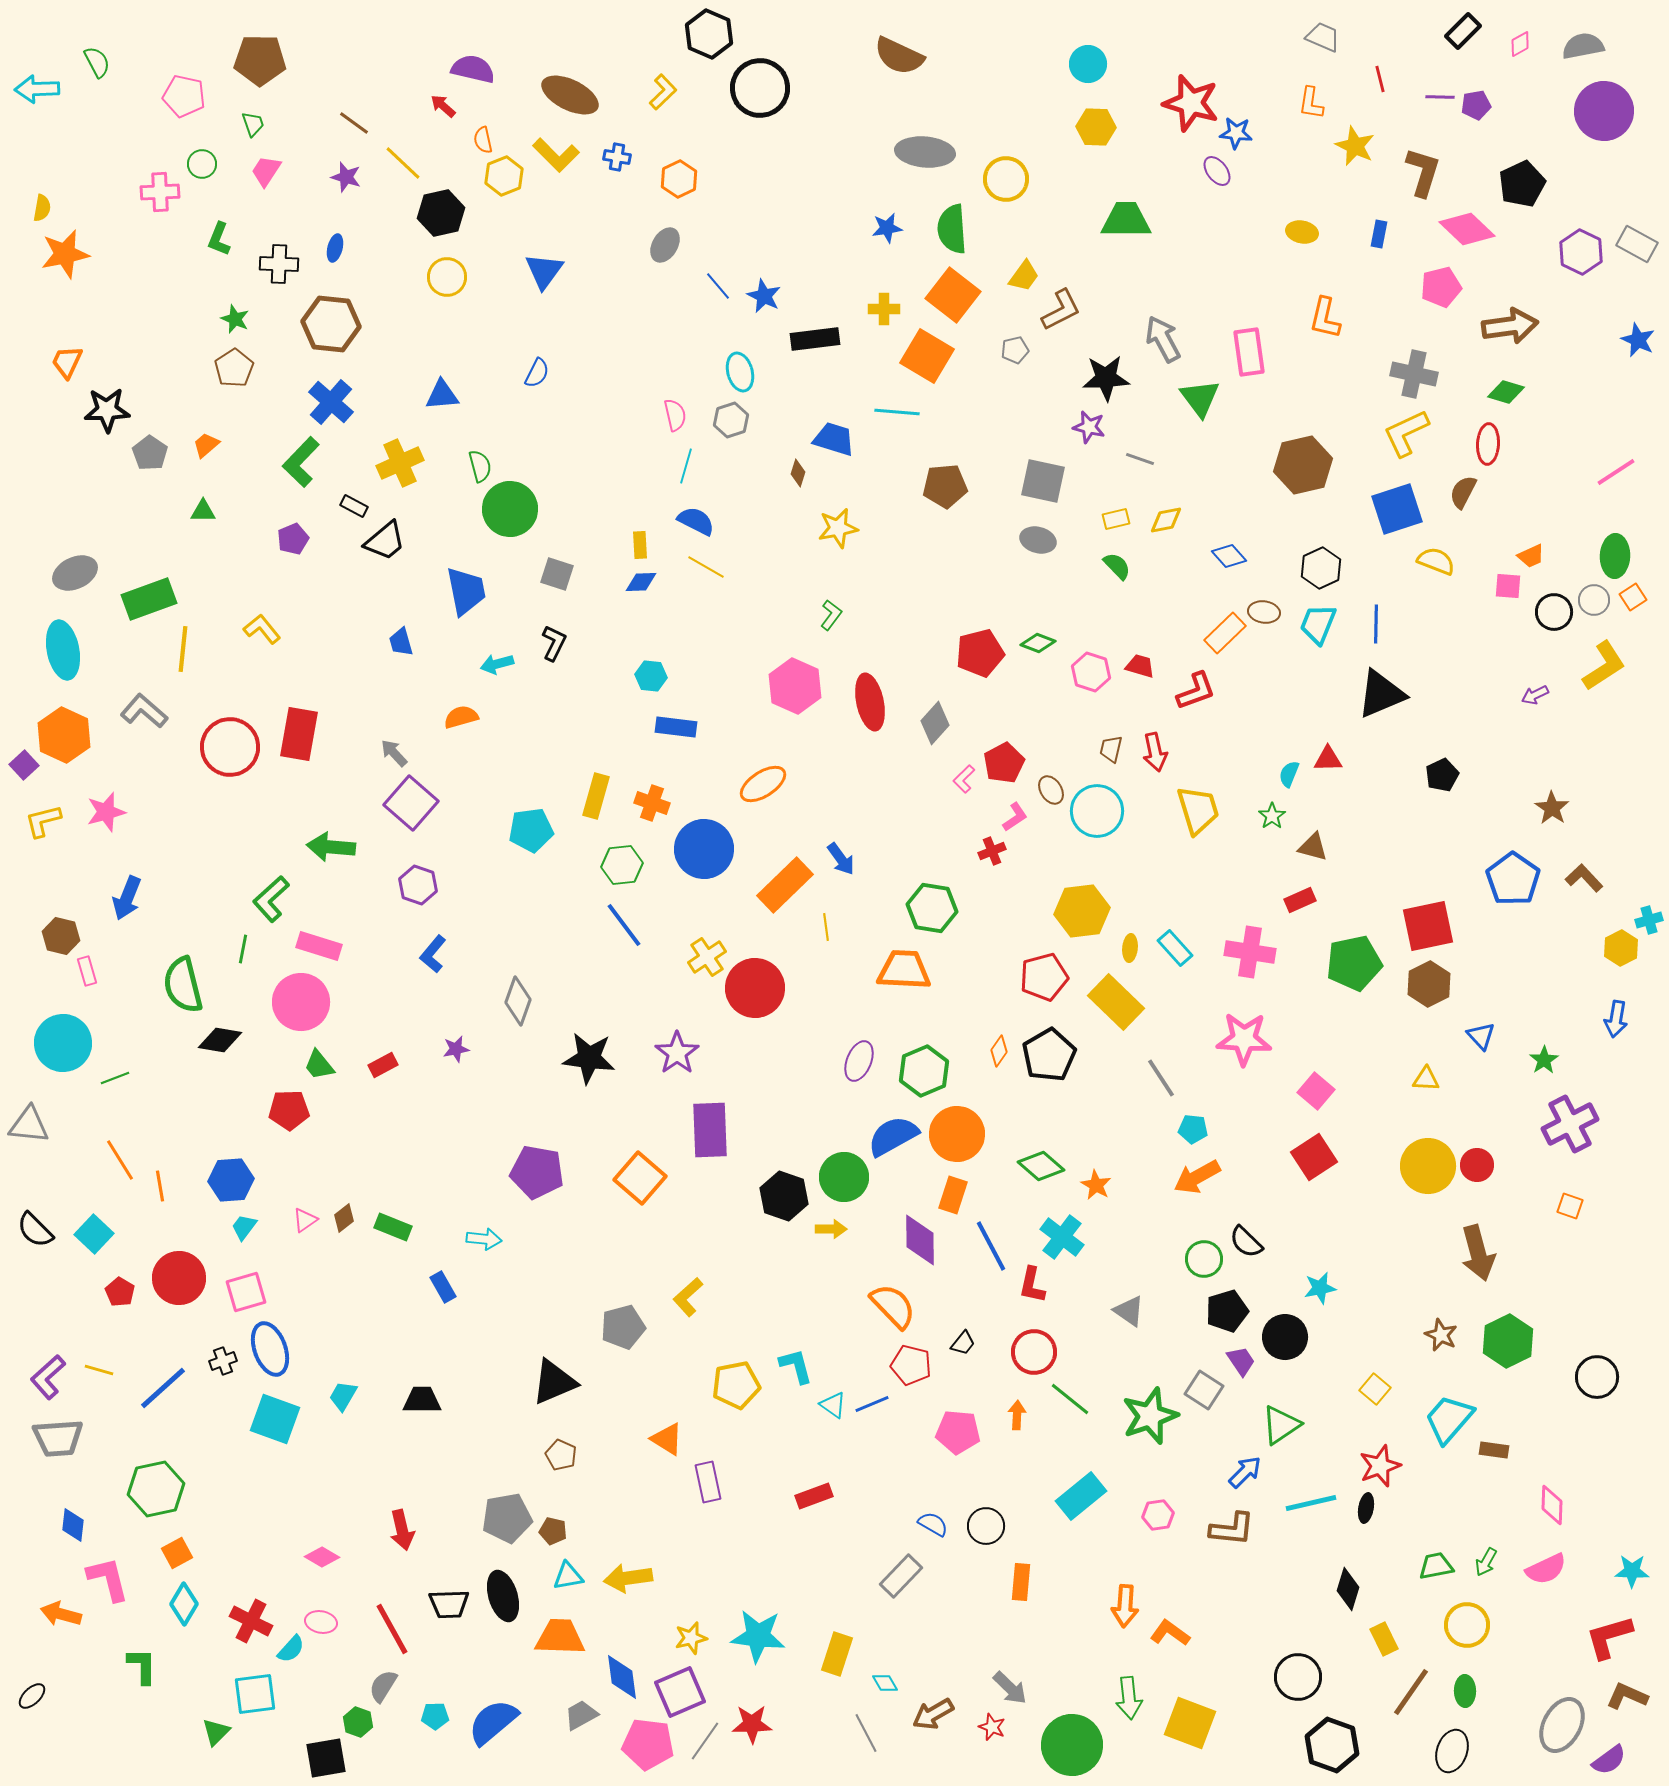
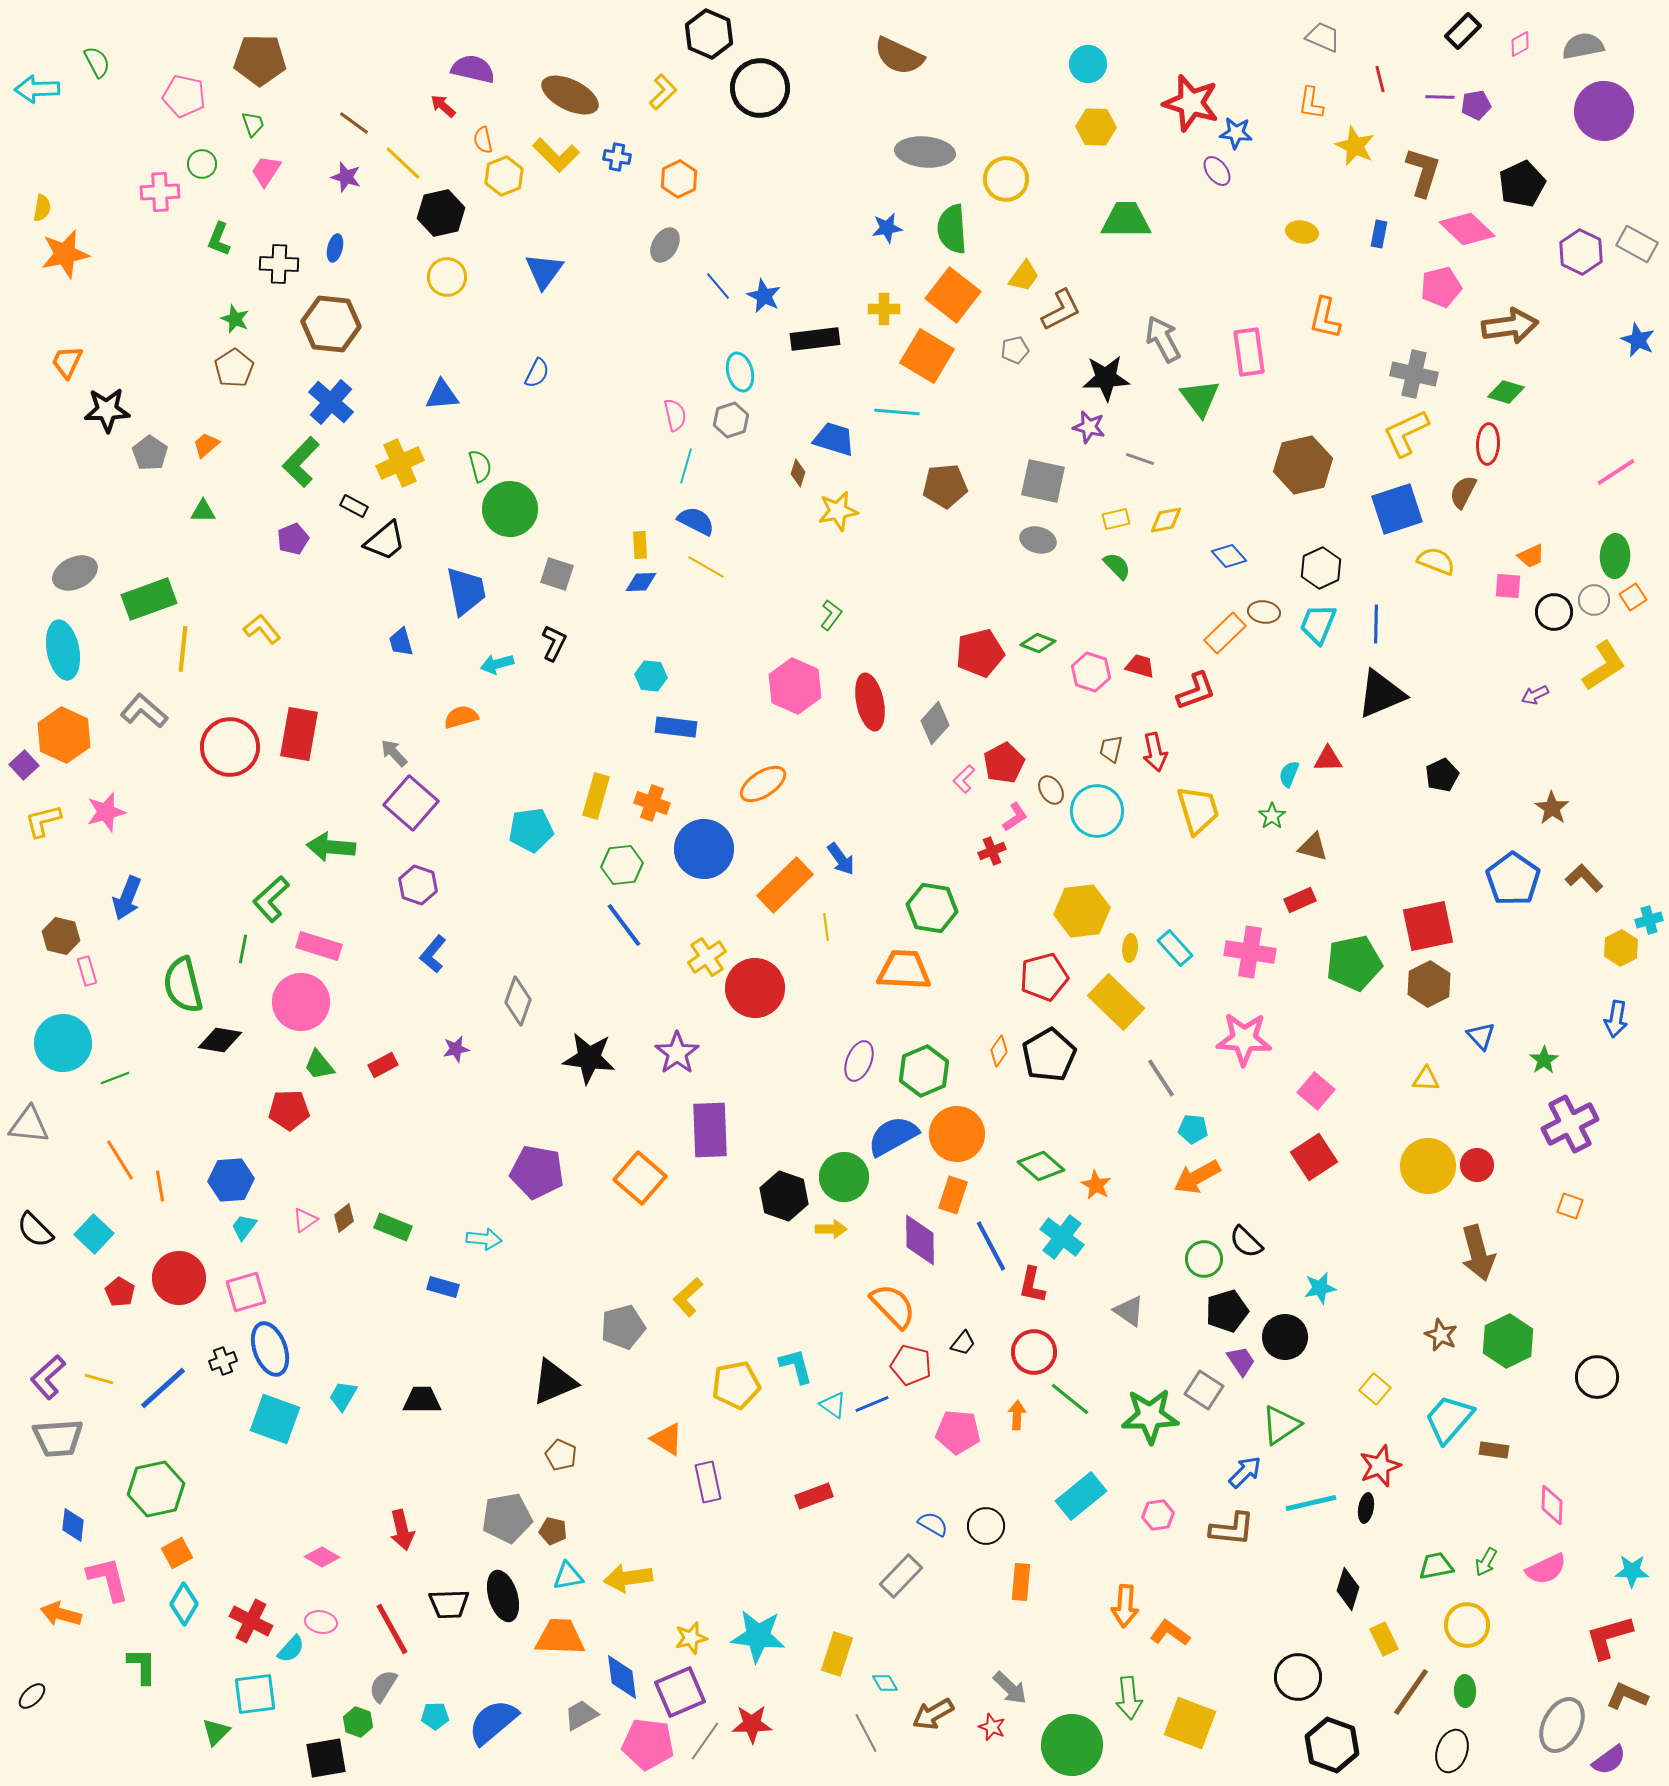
yellow star at (838, 528): moved 17 px up
blue rectangle at (443, 1287): rotated 44 degrees counterclockwise
yellow line at (99, 1370): moved 9 px down
green star at (1150, 1416): rotated 18 degrees clockwise
